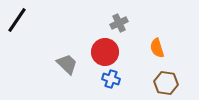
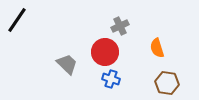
gray cross: moved 1 px right, 3 px down
brown hexagon: moved 1 px right
